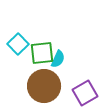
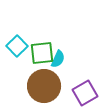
cyan square: moved 1 px left, 2 px down
